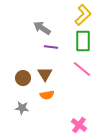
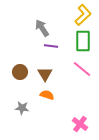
gray arrow: rotated 24 degrees clockwise
purple line: moved 1 px up
brown circle: moved 3 px left, 6 px up
orange semicircle: rotated 152 degrees counterclockwise
pink cross: moved 1 px right, 1 px up
